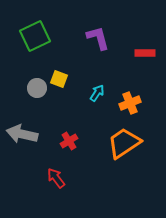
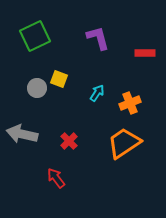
red cross: rotated 12 degrees counterclockwise
